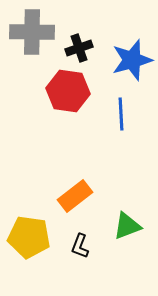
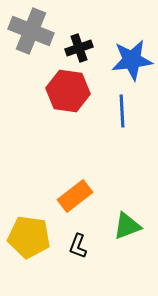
gray cross: moved 1 px left, 1 px up; rotated 21 degrees clockwise
blue star: rotated 9 degrees clockwise
blue line: moved 1 px right, 3 px up
black L-shape: moved 2 px left
